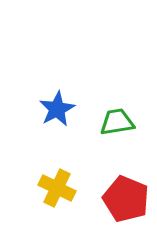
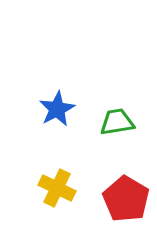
red pentagon: rotated 9 degrees clockwise
